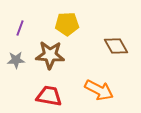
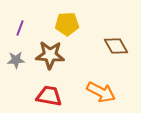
orange arrow: moved 2 px right, 2 px down
